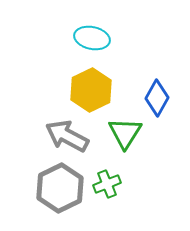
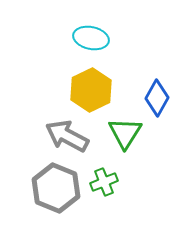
cyan ellipse: moved 1 px left
green cross: moved 3 px left, 2 px up
gray hexagon: moved 4 px left; rotated 12 degrees counterclockwise
